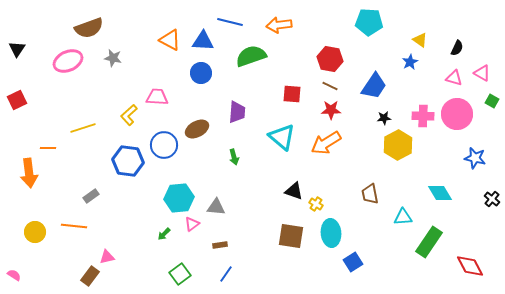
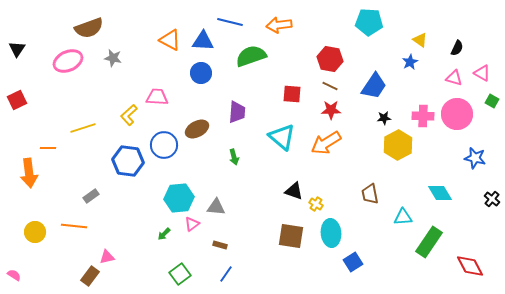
brown rectangle at (220, 245): rotated 24 degrees clockwise
